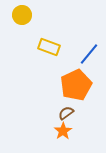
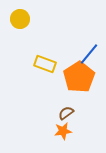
yellow circle: moved 2 px left, 4 px down
yellow rectangle: moved 4 px left, 17 px down
orange pentagon: moved 3 px right, 8 px up; rotated 8 degrees counterclockwise
orange star: rotated 24 degrees clockwise
